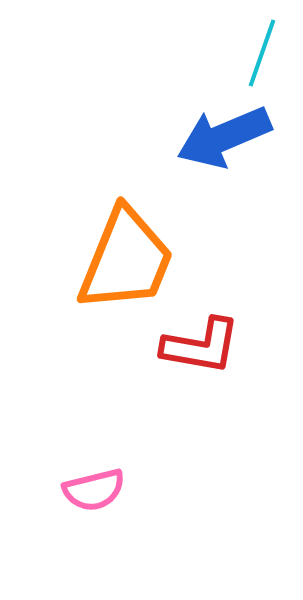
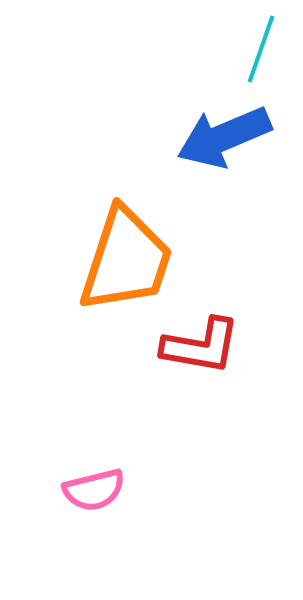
cyan line: moved 1 px left, 4 px up
orange trapezoid: rotated 4 degrees counterclockwise
